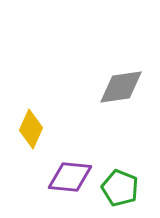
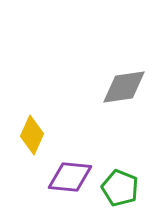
gray diamond: moved 3 px right
yellow diamond: moved 1 px right, 6 px down
